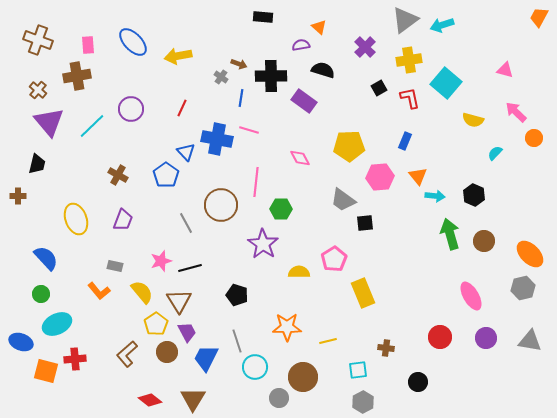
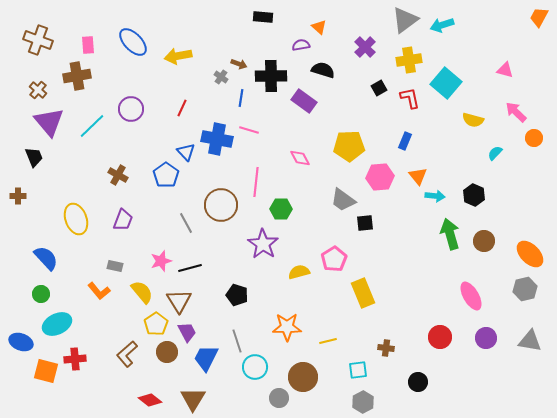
black trapezoid at (37, 164): moved 3 px left, 7 px up; rotated 35 degrees counterclockwise
yellow semicircle at (299, 272): rotated 15 degrees counterclockwise
gray hexagon at (523, 288): moved 2 px right, 1 px down
